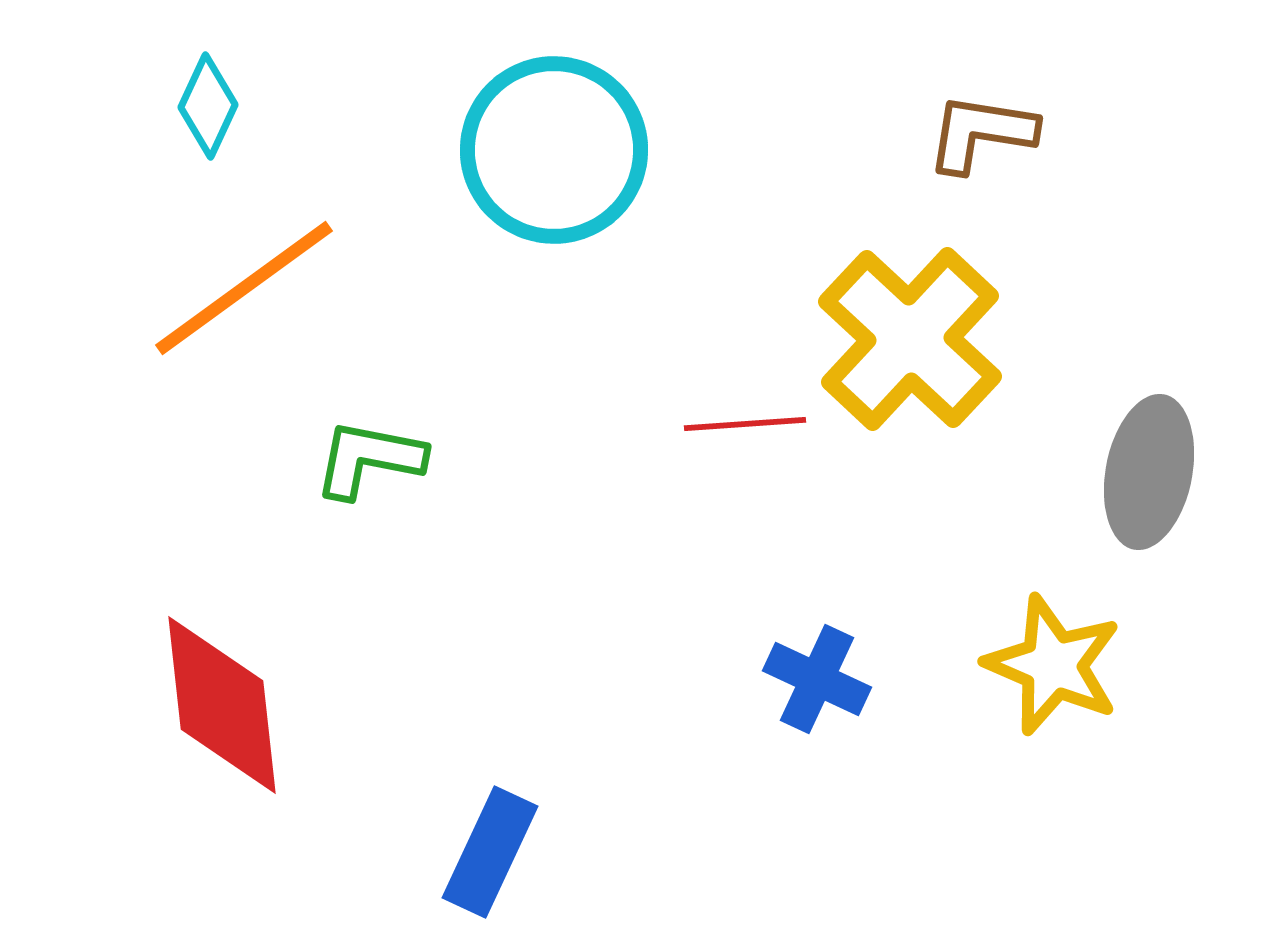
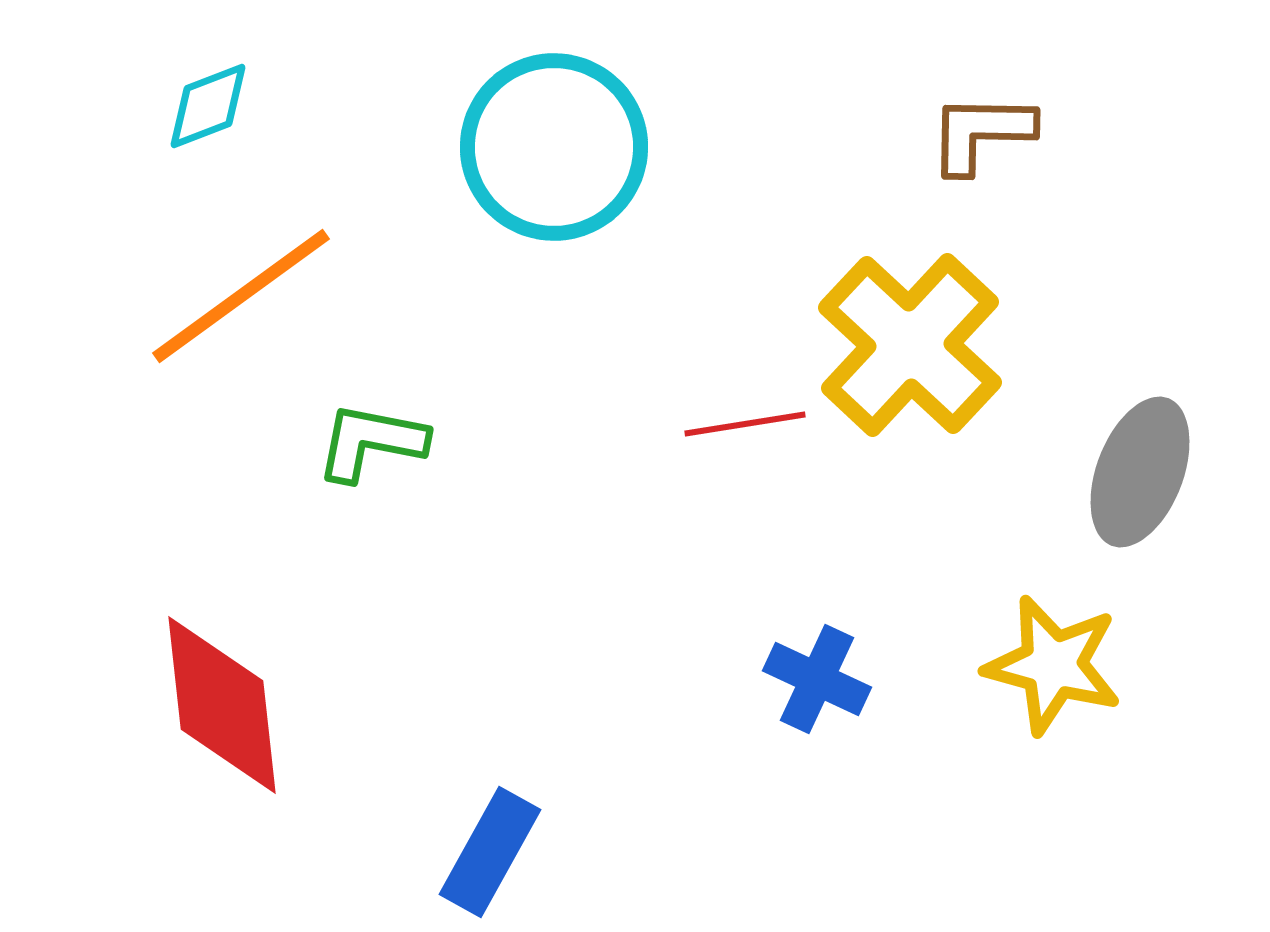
cyan diamond: rotated 44 degrees clockwise
brown L-shape: rotated 8 degrees counterclockwise
cyan circle: moved 3 px up
orange line: moved 3 px left, 8 px down
yellow cross: moved 6 px down
red line: rotated 5 degrees counterclockwise
green L-shape: moved 2 px right, 17 px up
gray ellipse: moved 9 px left; rotated 10 degrees clockwise
yellow star: rotated 8 degrees counterclockwise
blue rectangle: rotated 4 degrees clockwise
